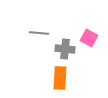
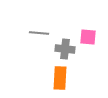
pink square: moved 1 px left, 1 px up; rotated 24 degrees counterclockwise
